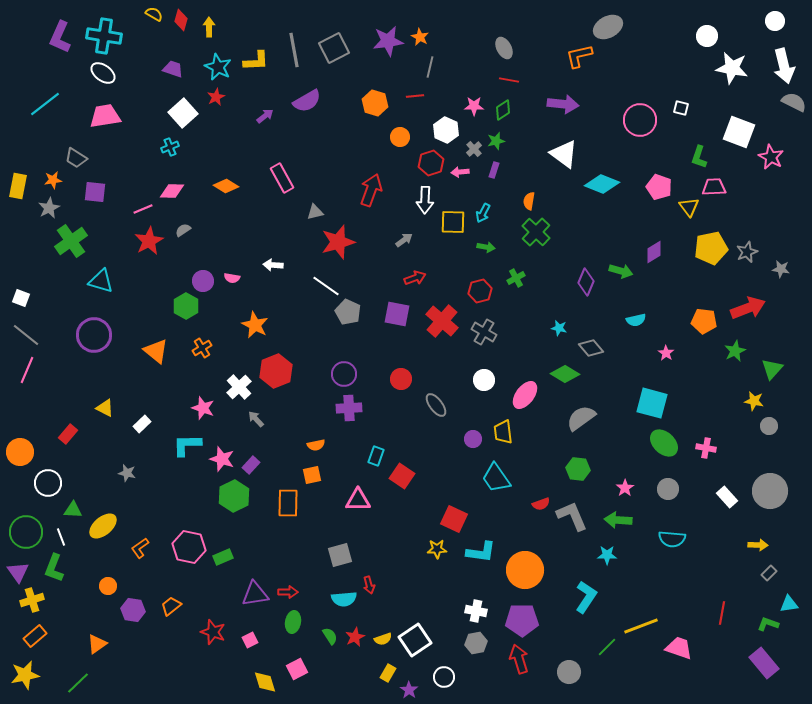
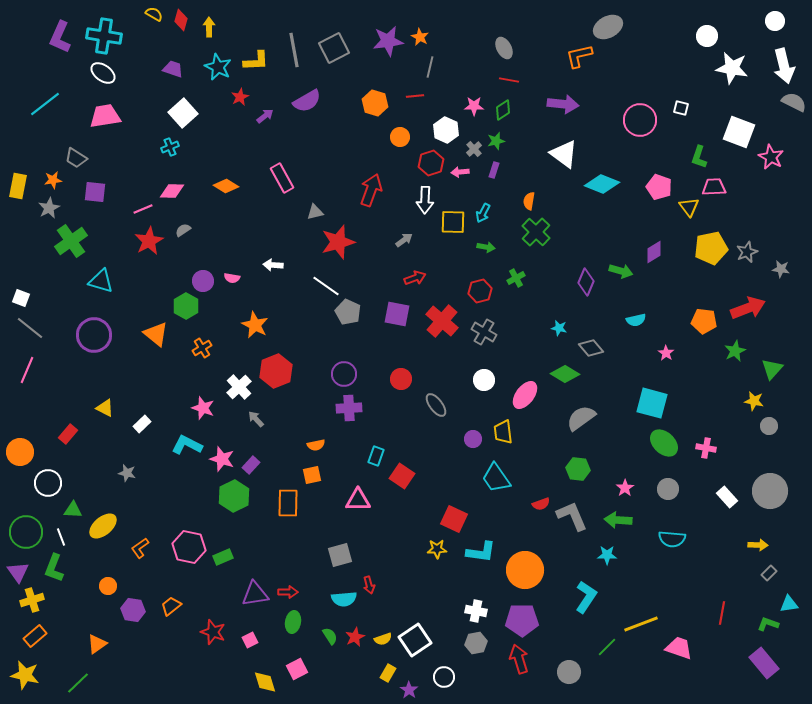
red star at (216, 97): moved 24 px right
gray line at (26, 335): moved 4 px right, 7 px up
orange triangle at (156, 351): moved 17 px up
cyan L-shape at (187, 445): rotated 28 degrees clockwise
yellow line at (641, 626): moved 2 px up
yellow star at (25, 675): rotated 24 degrees clockwise
